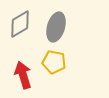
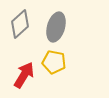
gray diamond: rotated 12 degrees counterclockwise
red arrow: moved 1 px right; rotated 48 degrees clockwise
